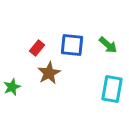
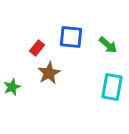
blue square: moved 1 px left, 8 px up
cyan rectangle: moved 2 px up
